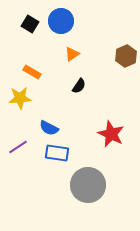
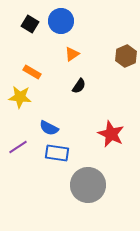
yellow star: moved 1 px up; rotated 10 degrees clockwise
